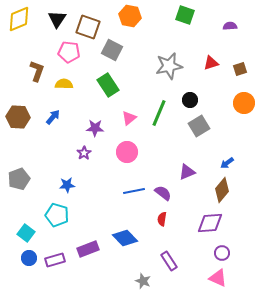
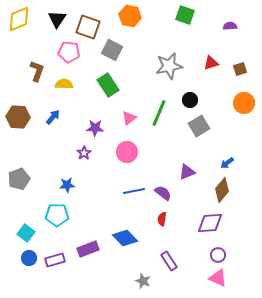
cyan pentagon at (57, 215): rotated 15 degrees counterclockwise
purple circle at (222, 253): moved 4 px left, 2 px down
